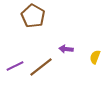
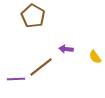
yellow semicircle: rotated 56 degrees counterclockwise
purple line: moved 1 px right, 13 px down; rotated 24 degrees clockwise
